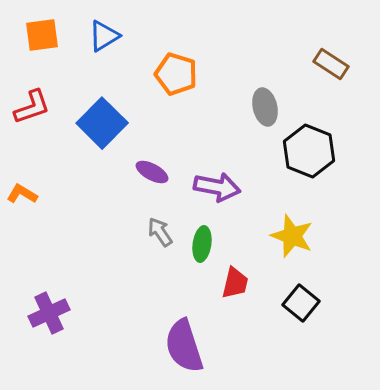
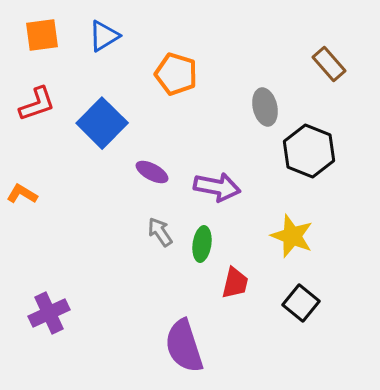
brown rectangle: moved 2 px left; rotated 16 degrees clockwise
red L-shape: moved 5 px right, 3 px up
